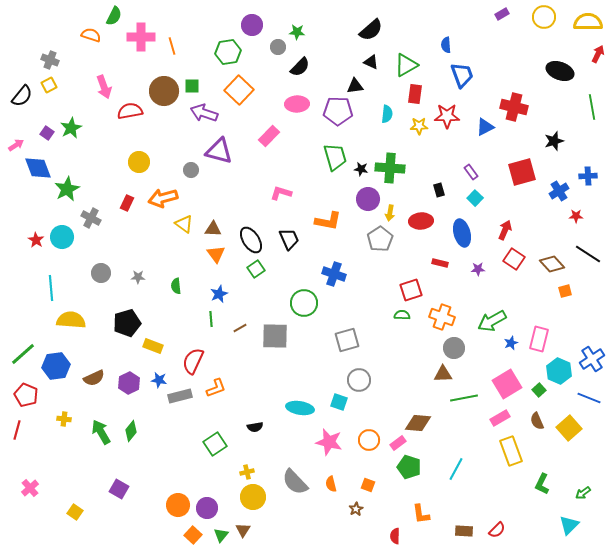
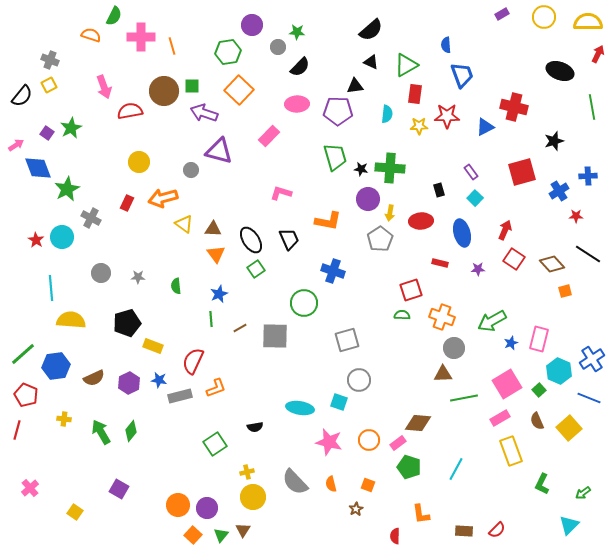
blue cross at (334, 274): moved 1 px left, 3 px up
